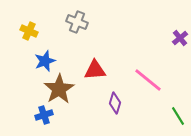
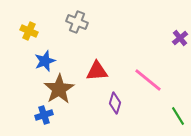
red triangle: moved 2 px right, 1 px down
